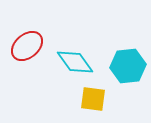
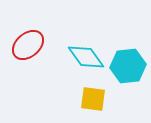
red ellipse: moved 1 px right, 1 px up
cyan diamond: moved 11 px right, 5 px up
